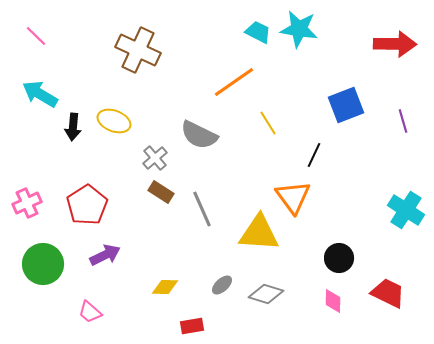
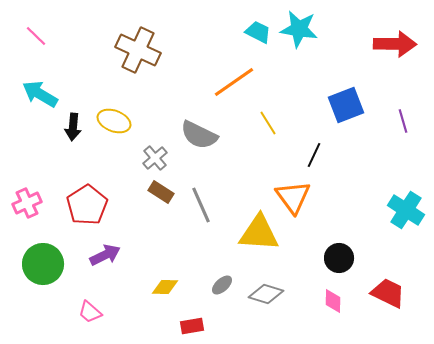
gray line: moved 1 px left, 4 px up
